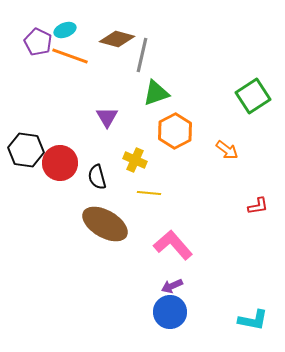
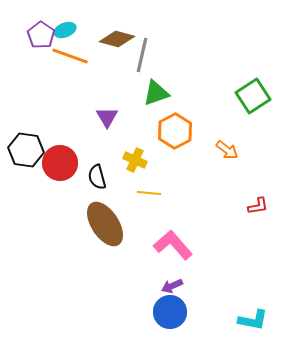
purple pentagon: moved 3 px right, 7 px up; rotated 8 degrees clockwise
brown ellipse: rotated 27 degrees clockwise
